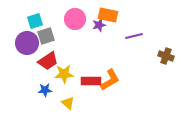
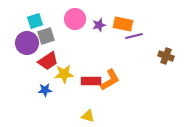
orange rectangle: moved 15 px right, 9 px down
yellow triangle: moved 20 px right, 13 px down; rotated 24 degrees counterclockwise
